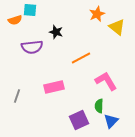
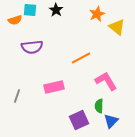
black star: moved 22 px up; rotated 16 degrees clockwise
